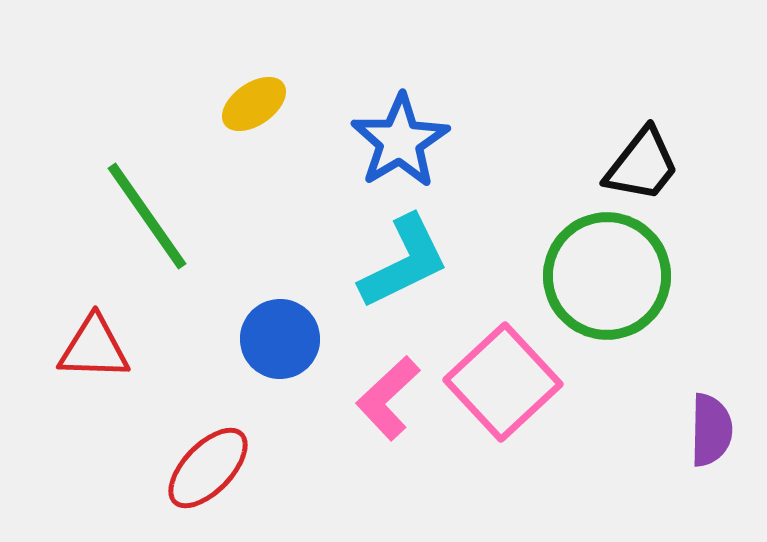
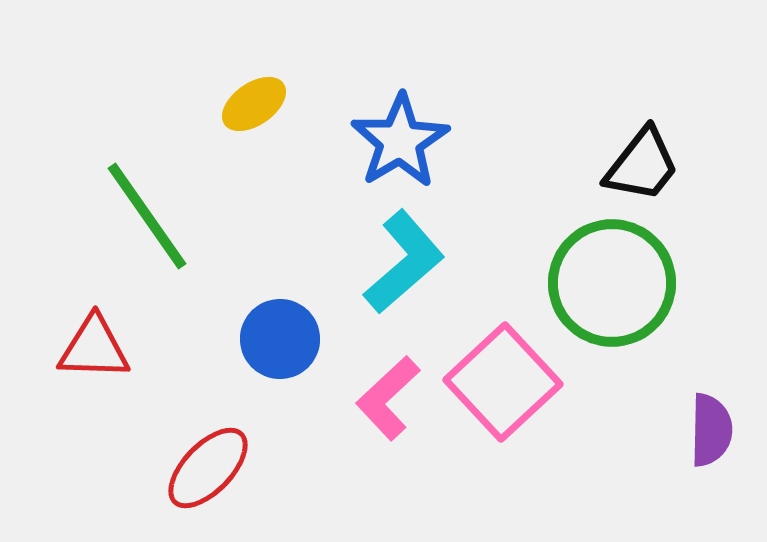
cyan L-shape: rotated 15 degrees counterclockwise
green circle: moved 5 px right, 7 px down
